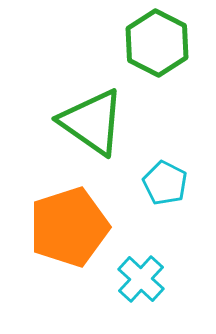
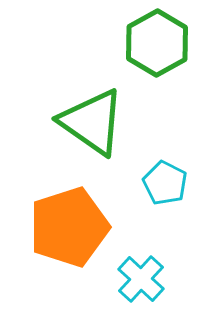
green hexagon: rotated 4 degrees clockwise
